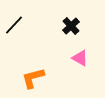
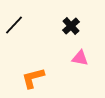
pink triangle: rotated 18 degrees counterclockwise
